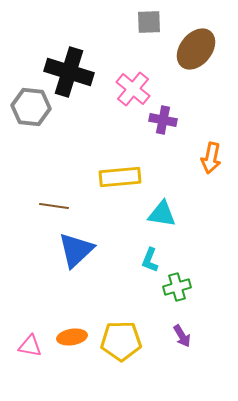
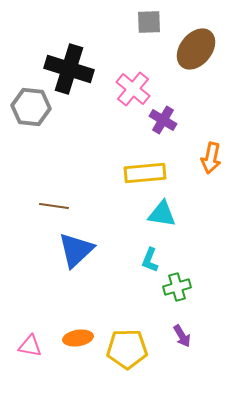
black cross: moved 3 px up
purple cross: rotated 20 degrees clockwise
yellow rectangle: moved 25 px right, 4 px up
orange ellipse: moved 6 px right, 1 px down
yellow pentagon: moved 6 px right, 8 px down
